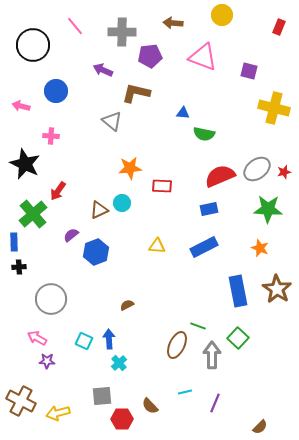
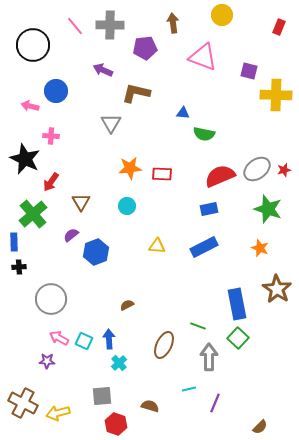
brown arrow at (173, 23): rotated 78 degrees clockwise
gray cross at (122, 32): moved 12 px left, 7 px up
purple pentagon at (150, 56): moved 5 px left, 8 px up
pink arrow at (21, 106): moved 9 px right
yellow cross at (274, 108): moved 2 px right, 13 px up; rotated 12 degrees counterclockwise
gray triangle at (112, 121): moved 1 px left, 2 px down; rotated 20 degrees clockwise
black star at (25, 164): moved 5 px up
red star at (284, 172): moved 2 px up
red rectangle at (162, 186): moved 12 px up
red arrow at (58, 191): moved 7 px left, 9 px up
cyan circle at (122, 203): moved 5 px right, 3 px down
green star at (268, 209): rotated 16 degrees clockwise
brown triangle at (99, 210): moved 18 px left, 8 px up; rotated 36 degrees counterclockwise
blue rectangle at (238, 291): moved 1 px left, 13 px down
pink arrow at (37, 338): moved 22 px right
brown ellipse at (177, 345): moved 13 px left
gray arrow at (212, 355): moved 3 px left, 2 px down
cyan line at (185, 392): moved 4 px right, 3 px up
brown cross at (21, 401): moved 2 px right, 2 px down
brown semicircle at (150, 406): rotated 150 degrees clockwise
red hexagon at (122, 419): moved 6 px left, 5 px down; rotated 20 degrees clockwise
